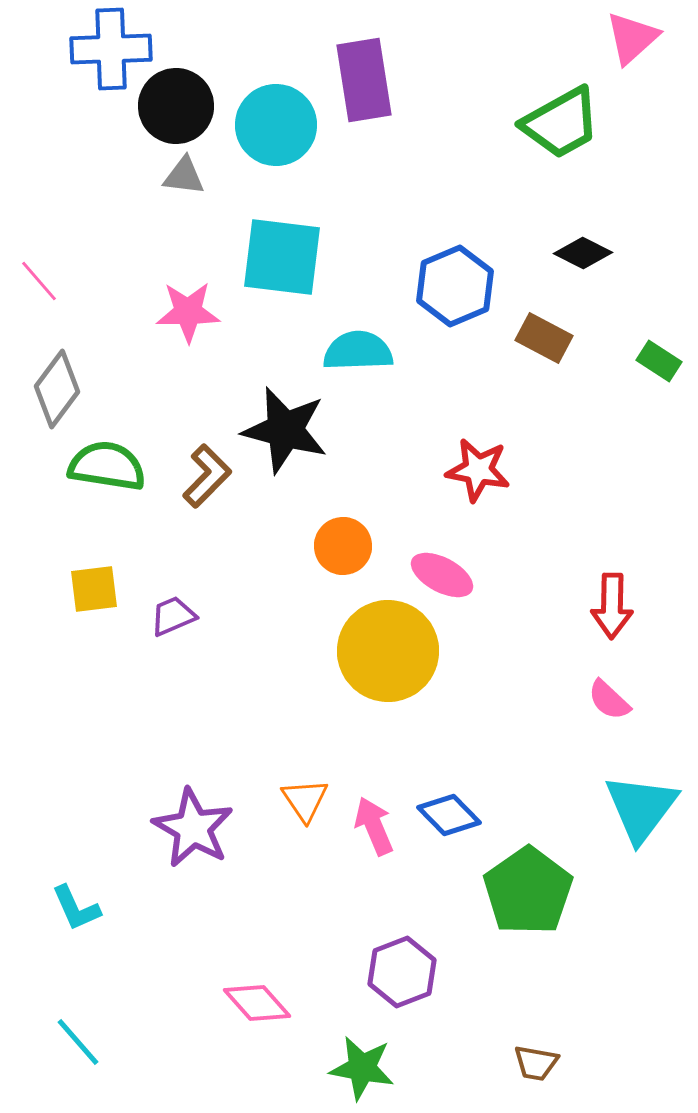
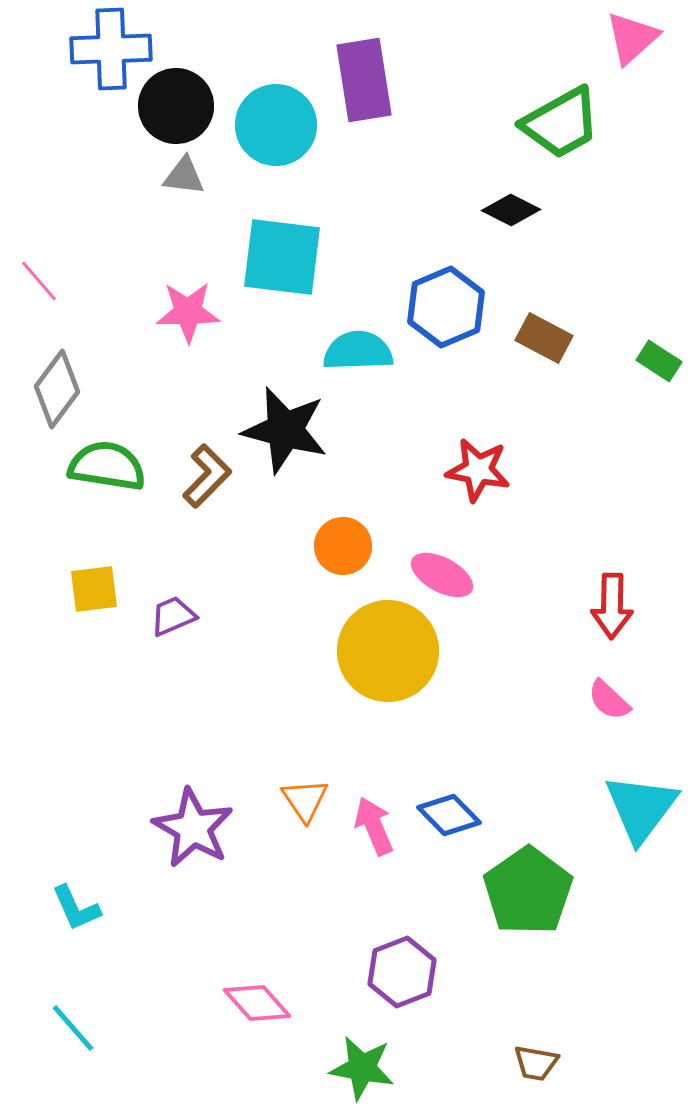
black diamond: moved 72 px left, 43 px up
blue hexagon: moved 9 px left, 21 px down
cyan line: moved 5 px left, 14 px up
